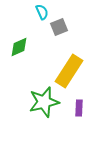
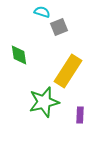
cyan semicircle: rotated 49 degrees counterclockwise
green diamond: moved 8 px down; rotated 75 degrees counterclockwise
yellow rectangle: moved 1 px left
purple rectangle: moved 1 px right, 7 px down
